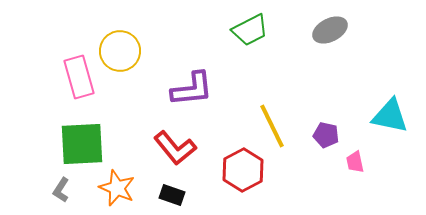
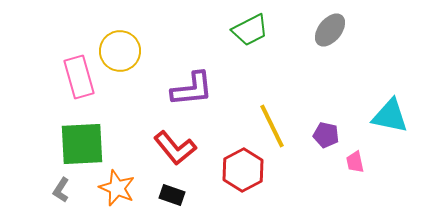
gray ellipse: rotated 24 degrees counterclockwise
